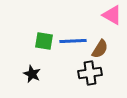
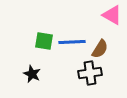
blue line: moved 1 px left, 1 px down
